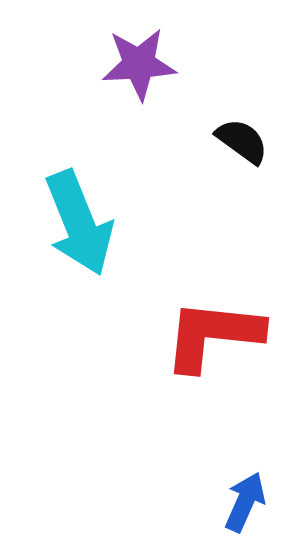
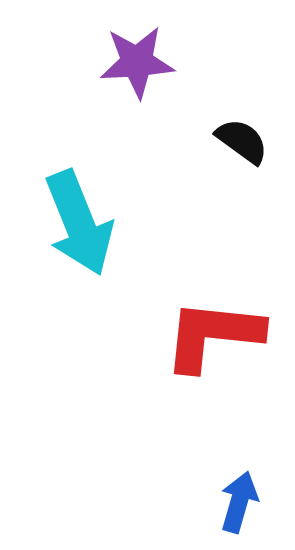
purple star: moved 2 px left, 2 px up
blue arrow: moved 6 px left; rotated 8 degrees counterclockwise
